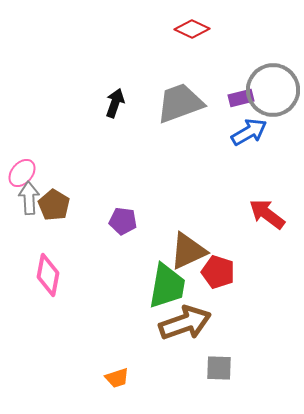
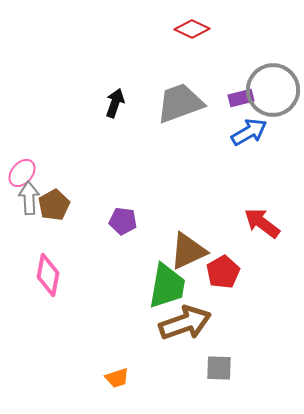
brown pentagon: rotated 12 degrees clockwise
red arrow: moved 5 px left, 9 px down
red pentagon: moved 5 px right; rotated 24 degrees clockwise
